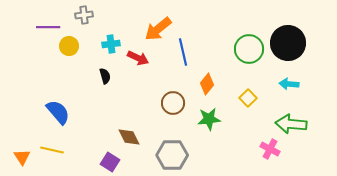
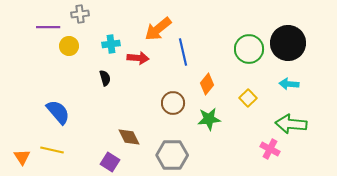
gray cross: moved 4 px left, 1 px up
red arrow: rotated 20 degrees counterclockwise
black semicircle: moved 2 px down
